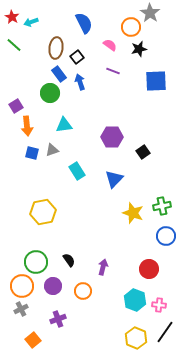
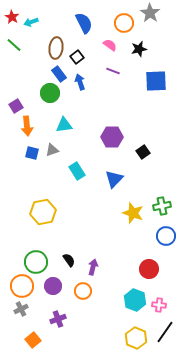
orange circle at (131, 27): moved 7 px left, 4 px up
purple arrow at (103, 267): moved 10 px left
